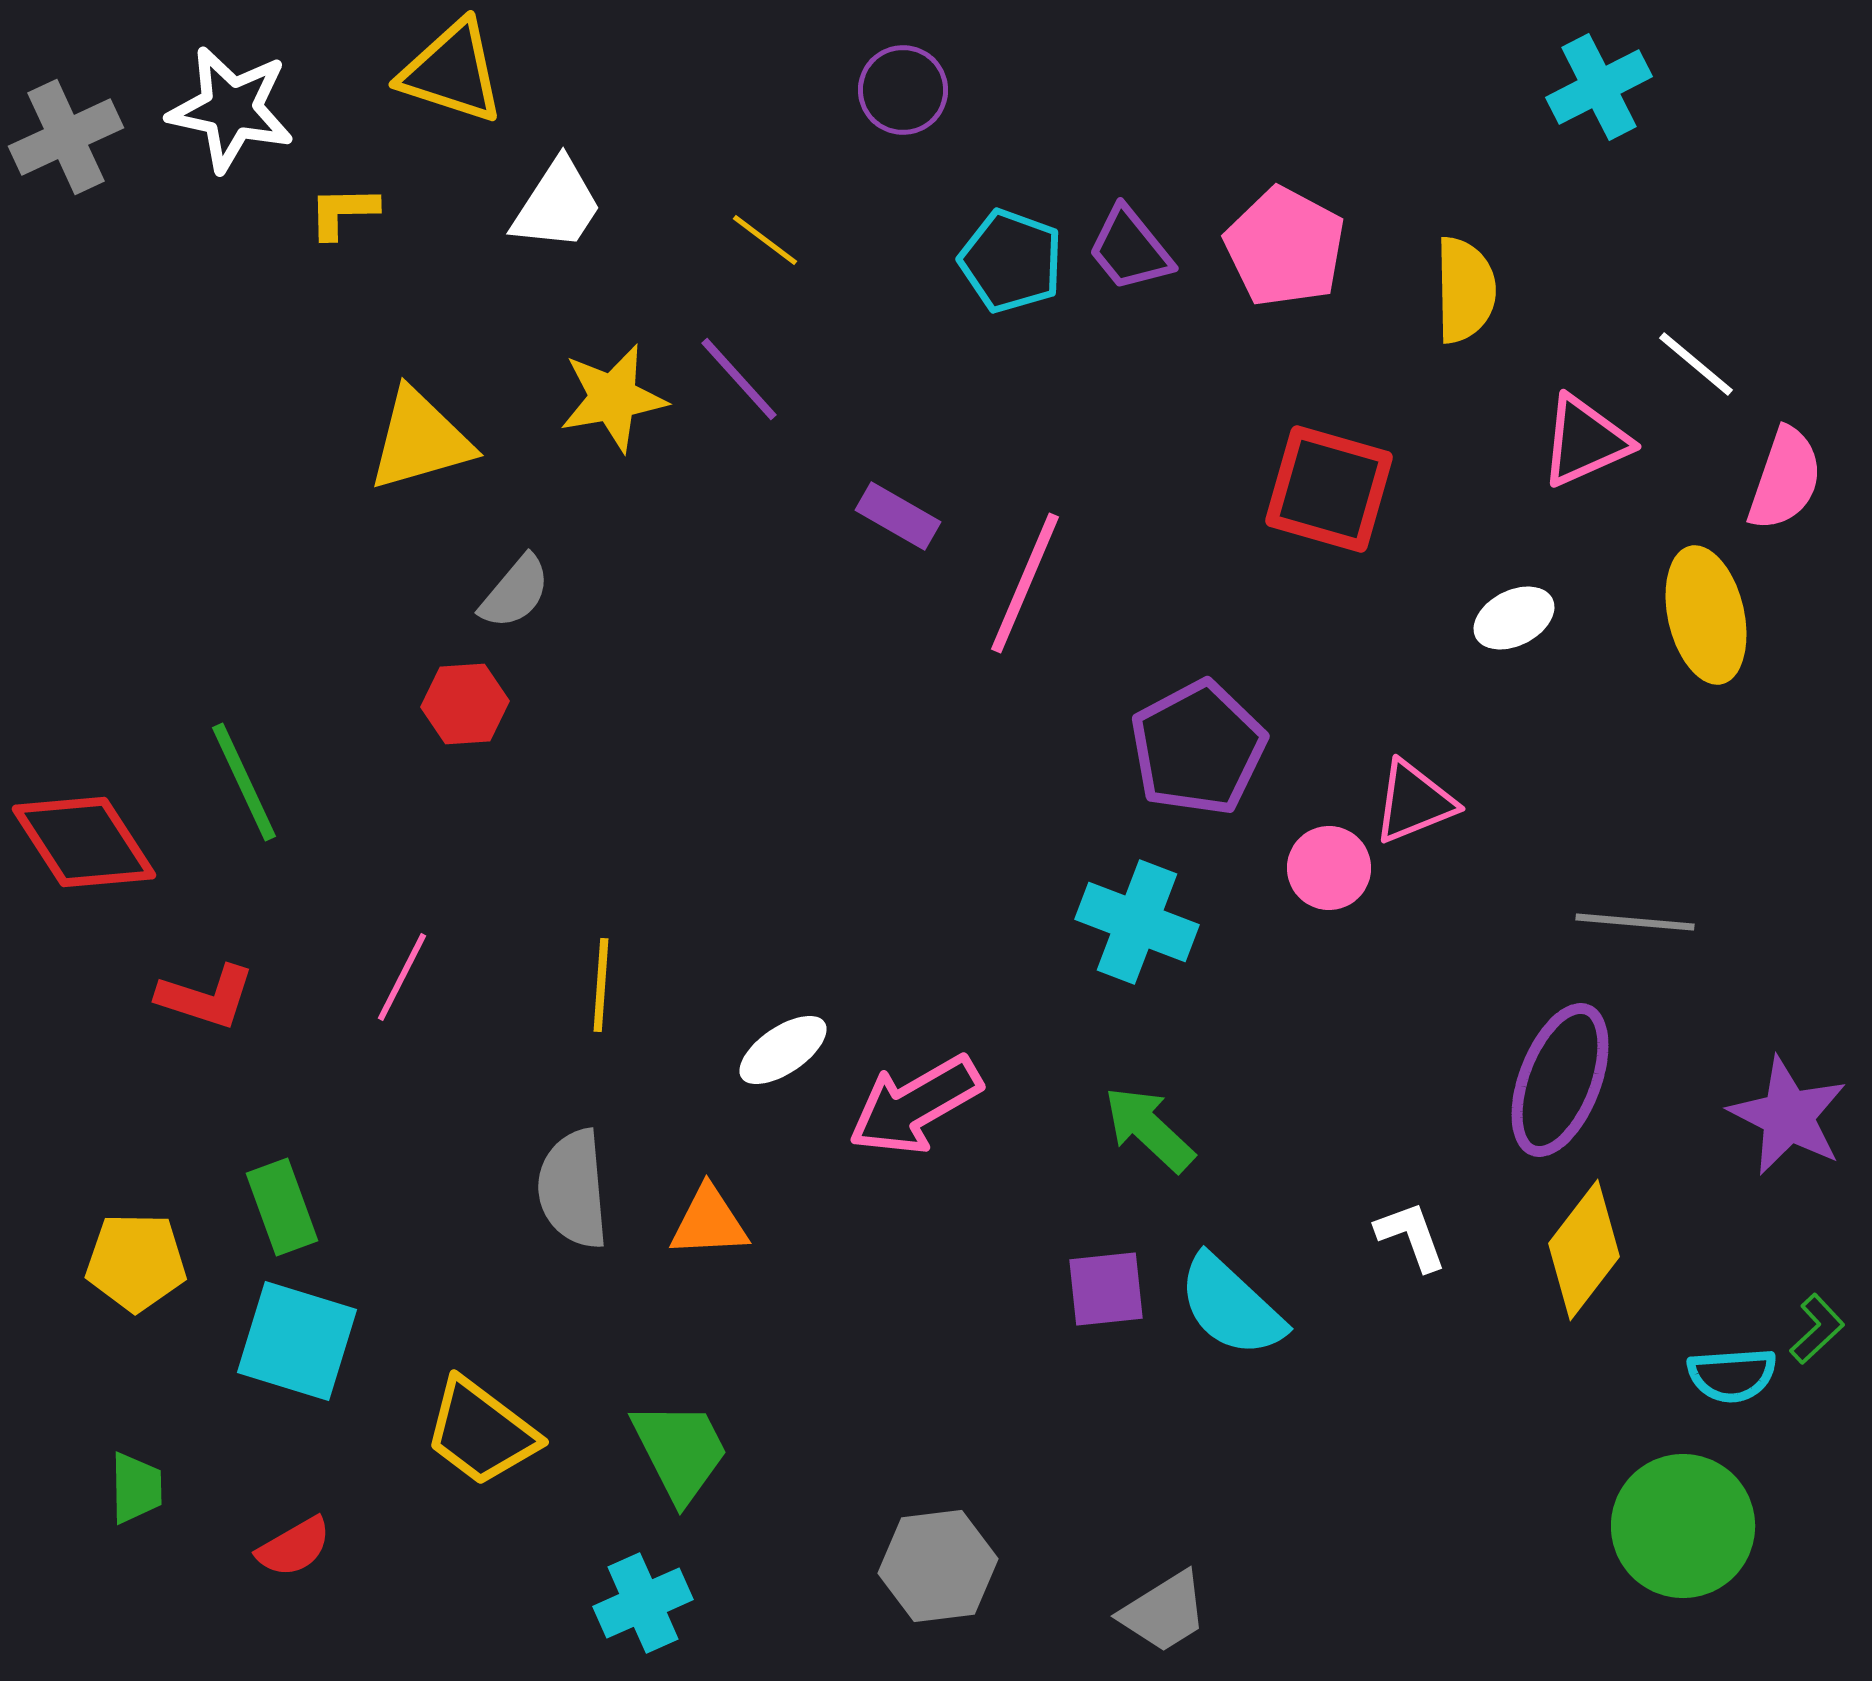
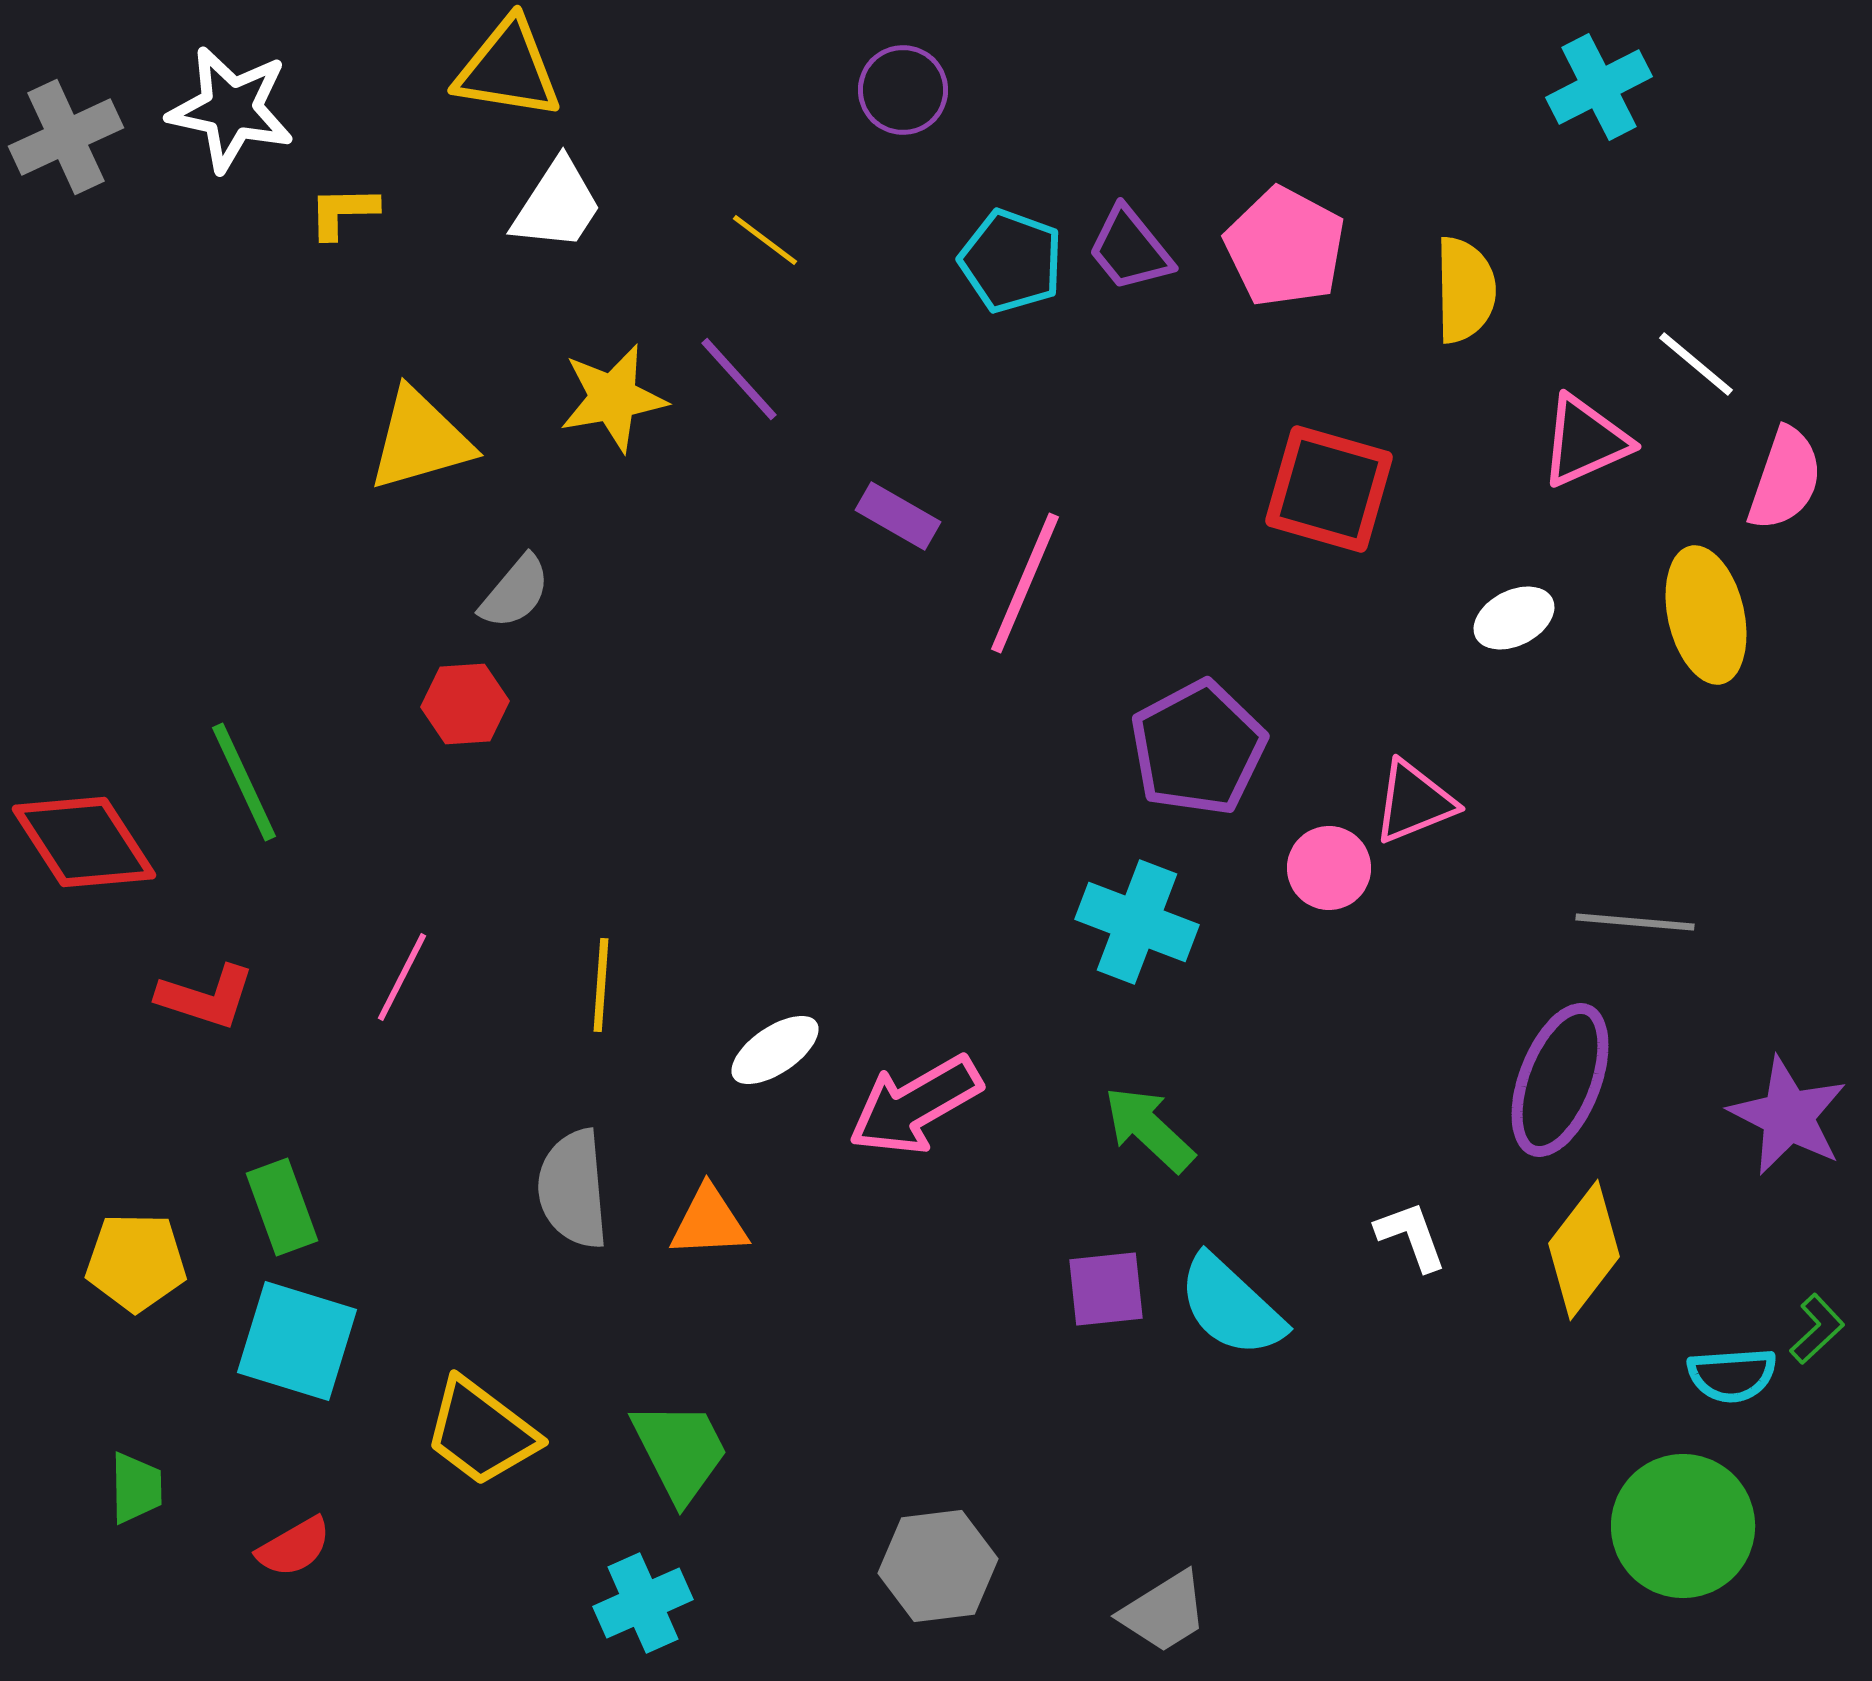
yellow triangle at (452, 72): moved 56 px right, 3 px up; rotated 9 degrees counterclockwise
white ellipse at (783, 1050): moved 8 px left
